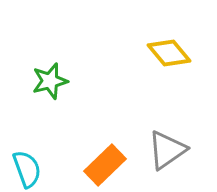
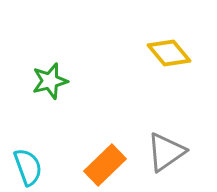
gray triangle: moved 1 px left, 2 px down
cyan semicircle: moved 1 px right, 2 px up
